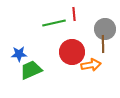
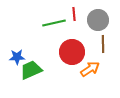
gray circle: moved 7 px left, 9 px up
blue star: moved 2 px left, 3 px down
orange arrow: moved 1 px left, 4 px down; rotated 24 degrees counterclockwise
